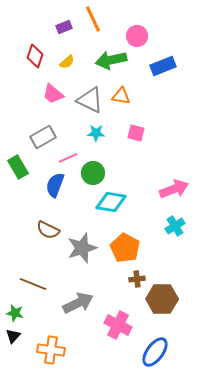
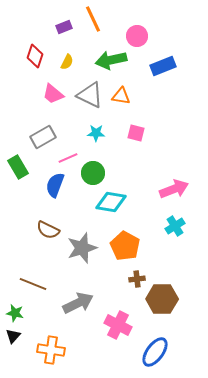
yellow semicircle: rotated 21 degrees counterclockwise
gray triangle: moved 5 px up
orange pentagon: moved 2 px up
